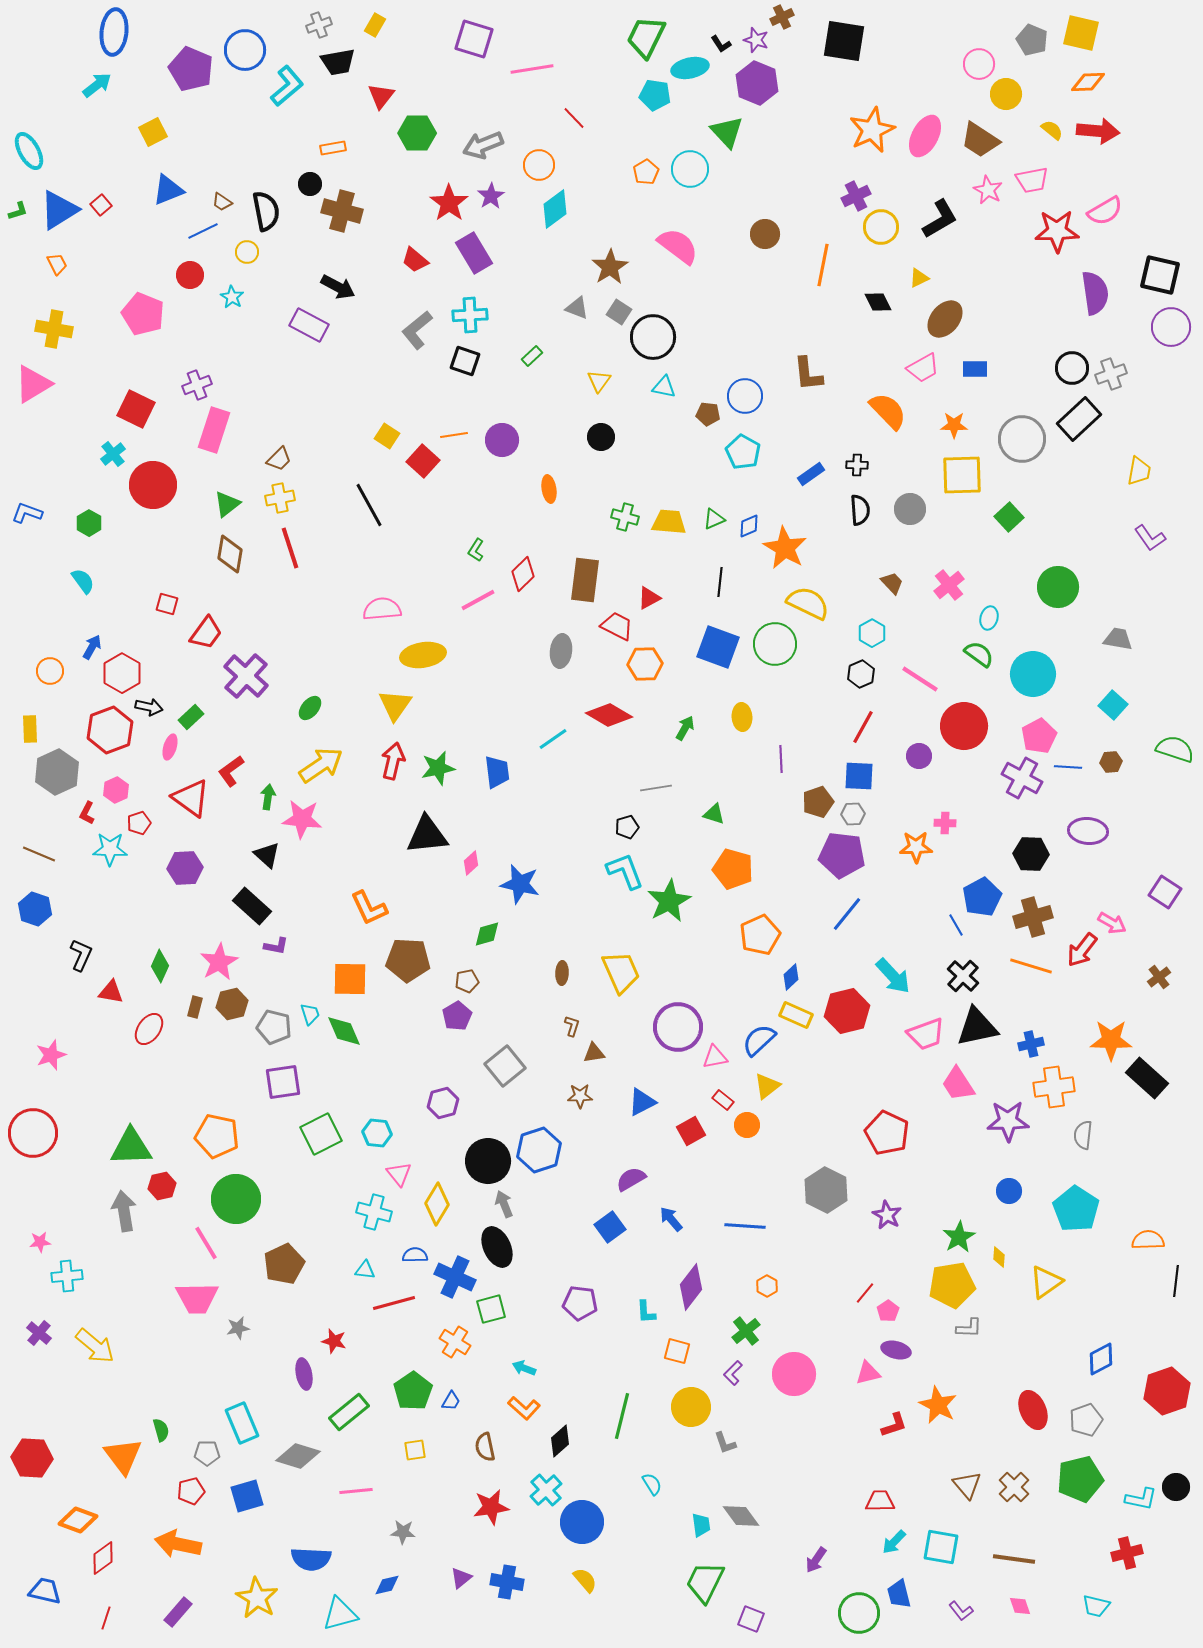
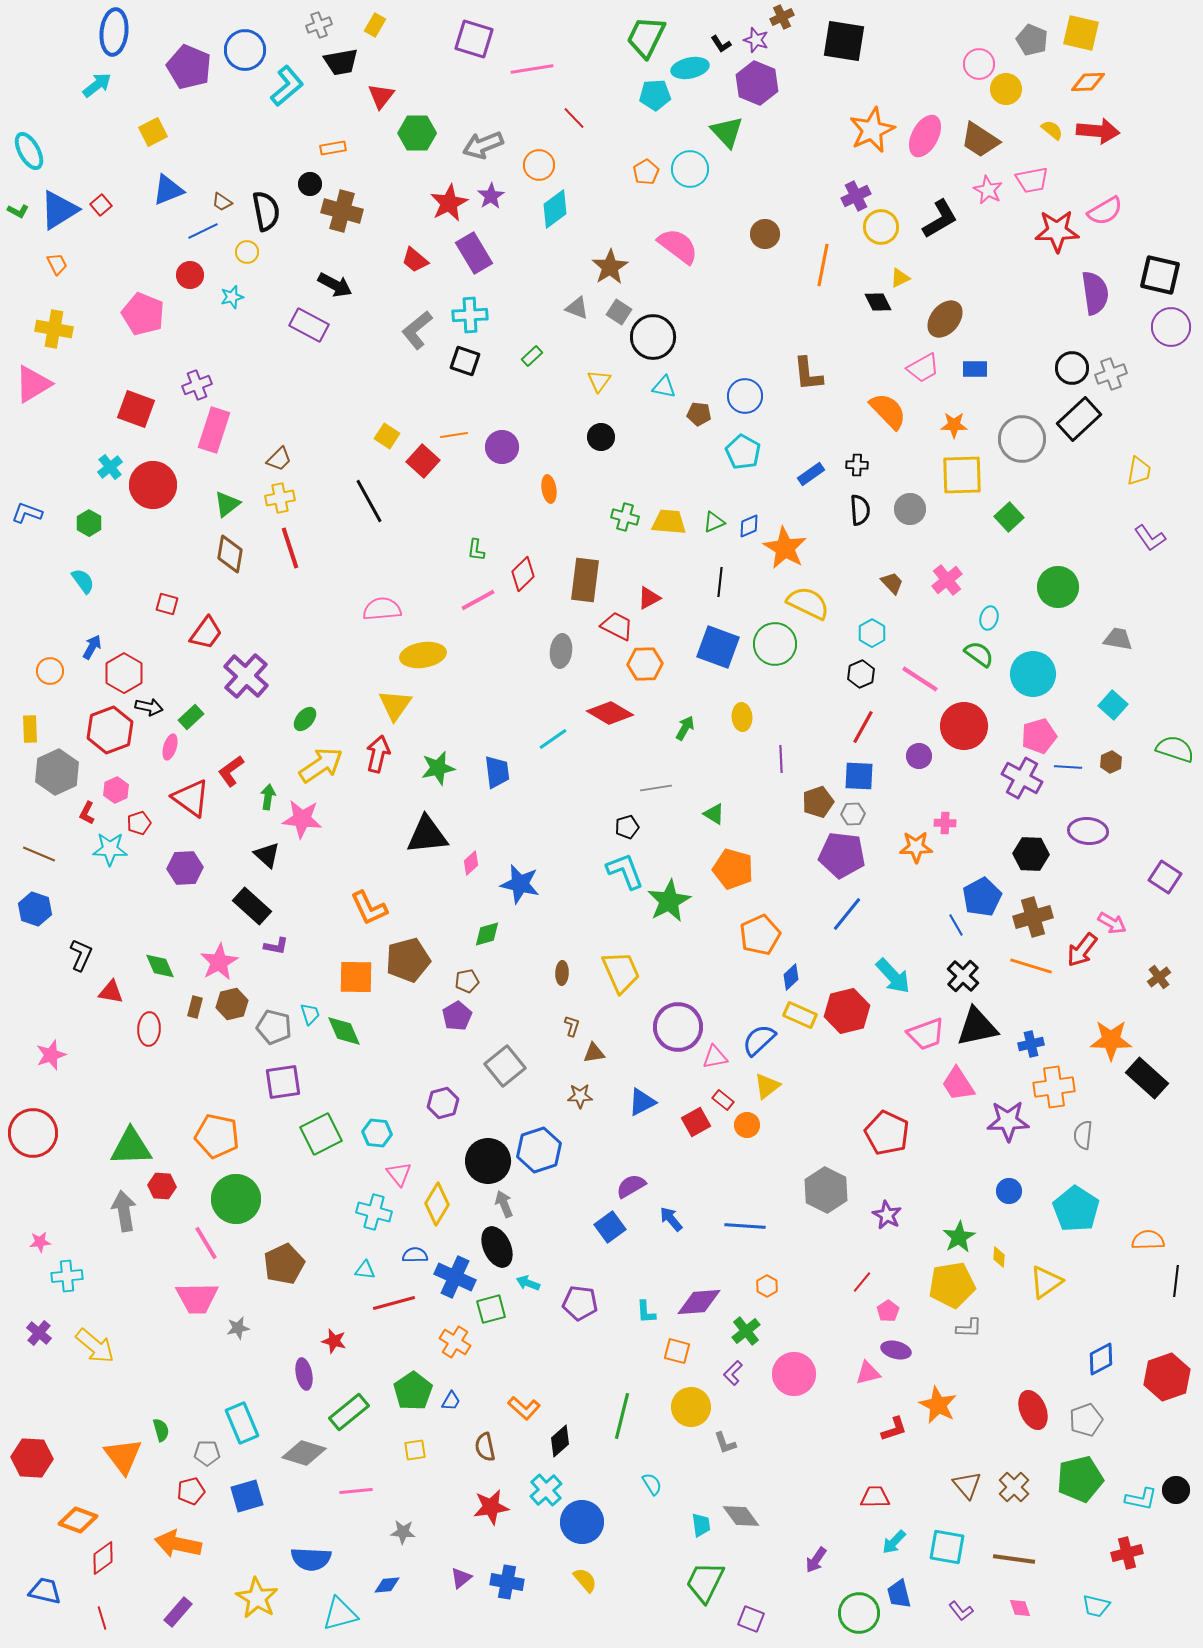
black trapezoid at (338, 62): moved 3 px right
purple pentagon at (191, 69): moved 2 px left, 2 px up
yellow circle at (1006, 94): moved 5 px up
cyan pentagon at (655, 95): rotated 12 degrees counterclockwise
red star at (449, 203): rotated 9 degrees clockwise
green L-shape at (18, 211): rotated 45 degrees clockwise
yellow triangle at (919, 278): moved 19 px left
black arrow at (338, 287): moved 3 px left, 2 px up
cyan star at (232, 297): rotated 25 degrees clockwise
red square at (136, 409): rotated 6 degrees counterclockwise
brown pentagon at (708, 414): moved 9 px left
purple circle at (502, 440): moved 7 px down
cyan cross at (113, 454): moved 3 px left, 13 px down
black line at (369, 505): moved 4 px up
green triangle at (714, 519): moved 3 px down
green L-shape at (476, 550): rotated 25 degrees counterclockwise
pink cross at (949, 585): moved 2 px left, 5 px up
red hexagon at (122, 673): moved 2 px right
green ellipse at (310, 708): moved 5 px left, 11 px down
red diamond at (609, 715): moved 1 px right, 2 px up
pink pentagon at (1039, 736): rotated 12 degrees clockwise
red arrow at (393, 761): moved 15 px left, 7 px up
brown hexagon at (1111, 762): rotated 20 degrees counterclockwise
green triangle at (714, 814): rotated 15 degrees clockwise
purple square at (1165, 892): moved 15 px up
brown pentagon at (408, 960): rotated 18 degrees counterclockwise
green diamond at (160, 966): rotated 48 degrees counterclockwise
orange square at (350, 979): moved 6 px right, 2 px up
yellow rectangle at (796, 1015): moved 4 px right
red ellipse at (149, 1029): rotated 32 degrees counterclockwise
red square at (691, 1131): moved 5 px right, 9 px up
purple semicircle at (631, 1179): moved 7 px down
red hexagon at (162, 1186): rotated 16 degrees clockwise
purple diamond at (691, 1287): moved 8 px right, 15 px down; rotated 48 degrees clockwise
red line at (865, 1293): moved 3 px left, 11 px up
cyan arrow at (524, 1368): moved 4 px right, 85 px up
red hexagon at (1167, 1391): moved 14 px up
red L-shape at (894, 1425): moved 4 px down
gray diamond at (298, 1456): moved 6 px right, 3 px up
black circle at (1176, 1487): moved 3 px down
red trapezoid at (880, 1501): moved 5 px left, 4 px up
cyan square at (941, 1547): moved 6 px right
blue diamond at (387, 1585): rotated 8 degrees clockwise
pink diamond at (1020, 1606): moved 2 px down
red line at (106, 1618): moved 4 px left; rotated 35 degrees counterclockwise
